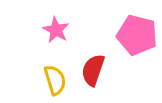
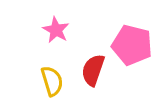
pink pentagon: moved 5 px left, 10 px down
yellow semicircle: moved 3 px left, 1 px down
